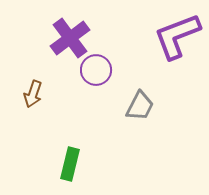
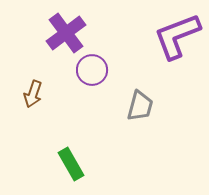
purple cross: moved 4 px left, 5 px up
purple circle: moved 4 px left
gray trapezoid: rotated 12 degrees counterclockwise
green rectangle: moved 1 px right; rotated 44 degrees counterclockwise
